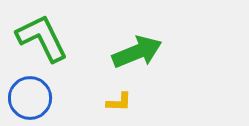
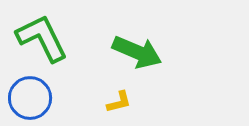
green arrow: rotated 45 degrees clockwise
yellow L-shape: rotated 16 degrees counterclockwise
